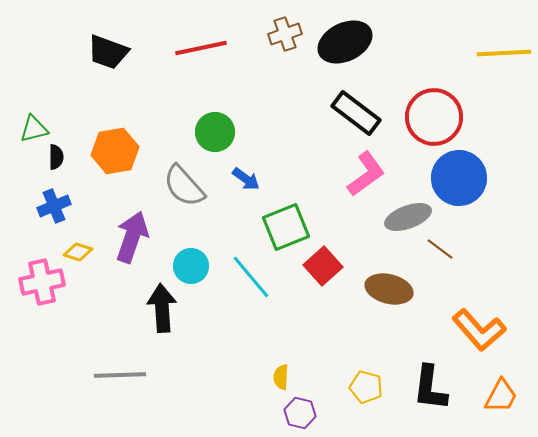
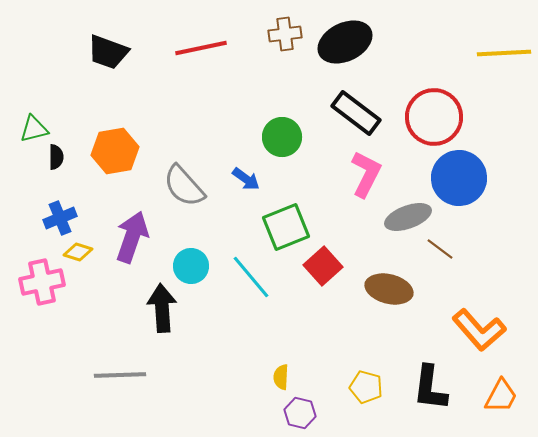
brown cross: rotated 12 degrees clockwise
green circle: moved 67 px right, 5 px down
pink L-shape: rotated 27 degrees counterclockwise
blue cross: moved 6 px right, 12 px down
